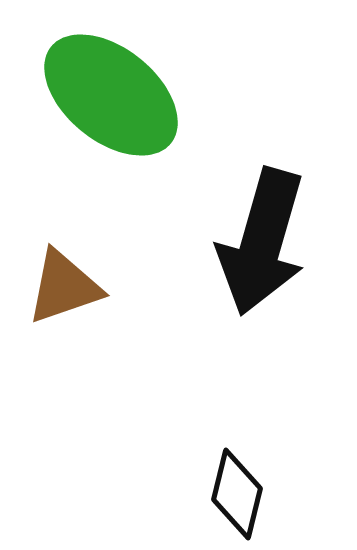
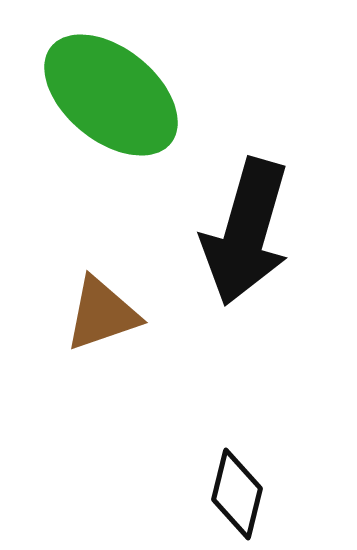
black arrow: moved 16 px left, 10 px up
brown triangle: moved 38 px right, 27 px down
